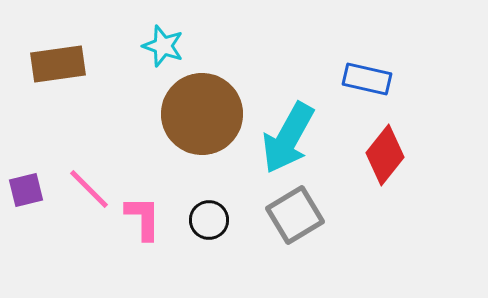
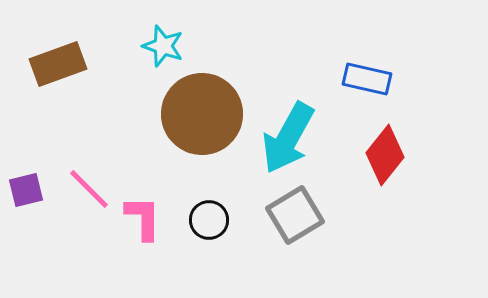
brown rectangle: rotated 12 degrees counterclockwise
